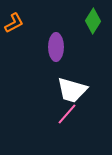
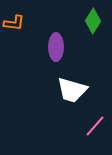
orange L-shape: rotated 35 degrees clockwise
pink line: moved 28 px right, 12 px down
